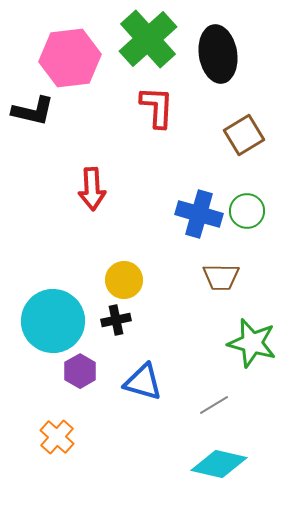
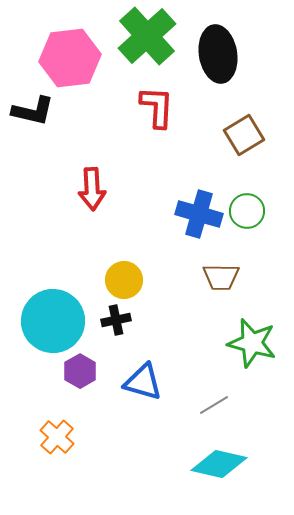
green cross: moved 1 px left, 3 px up
